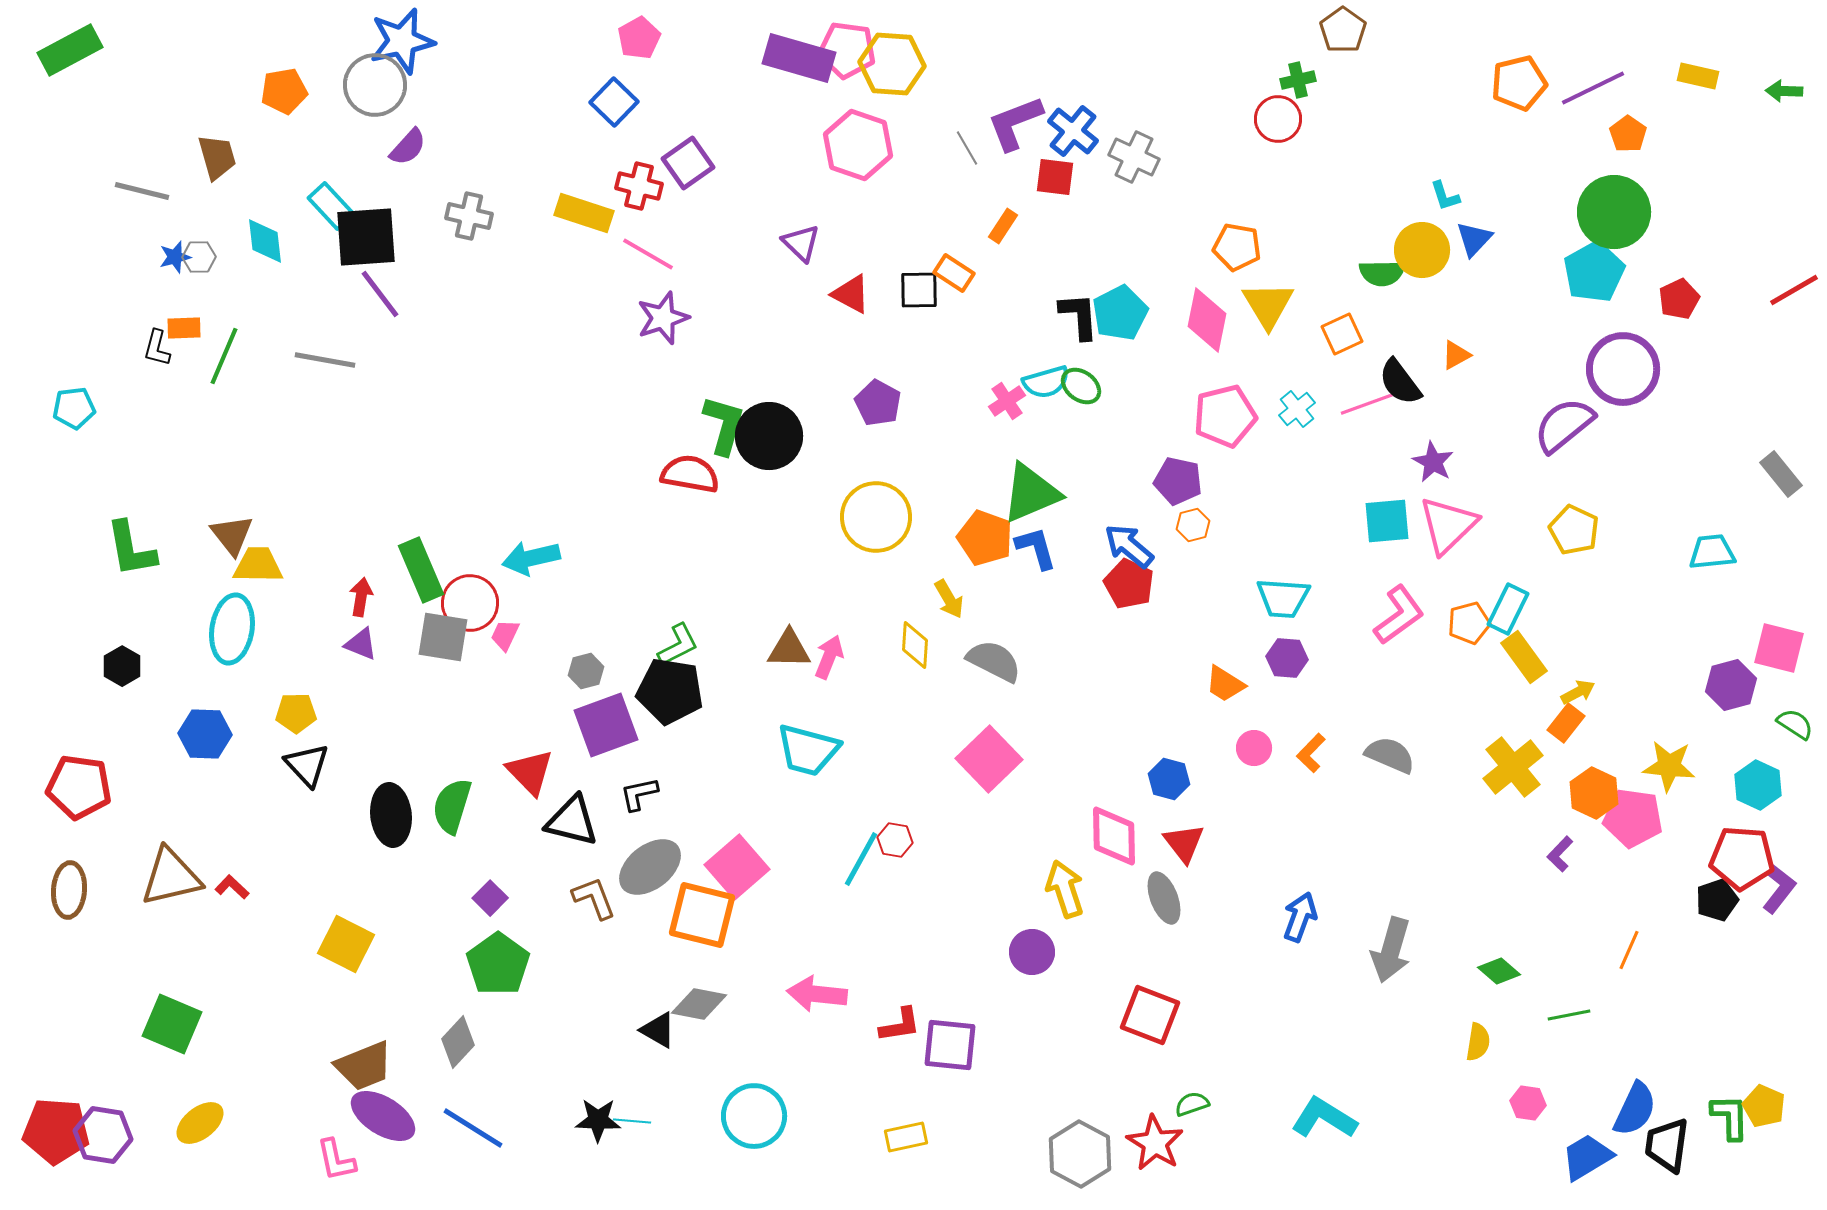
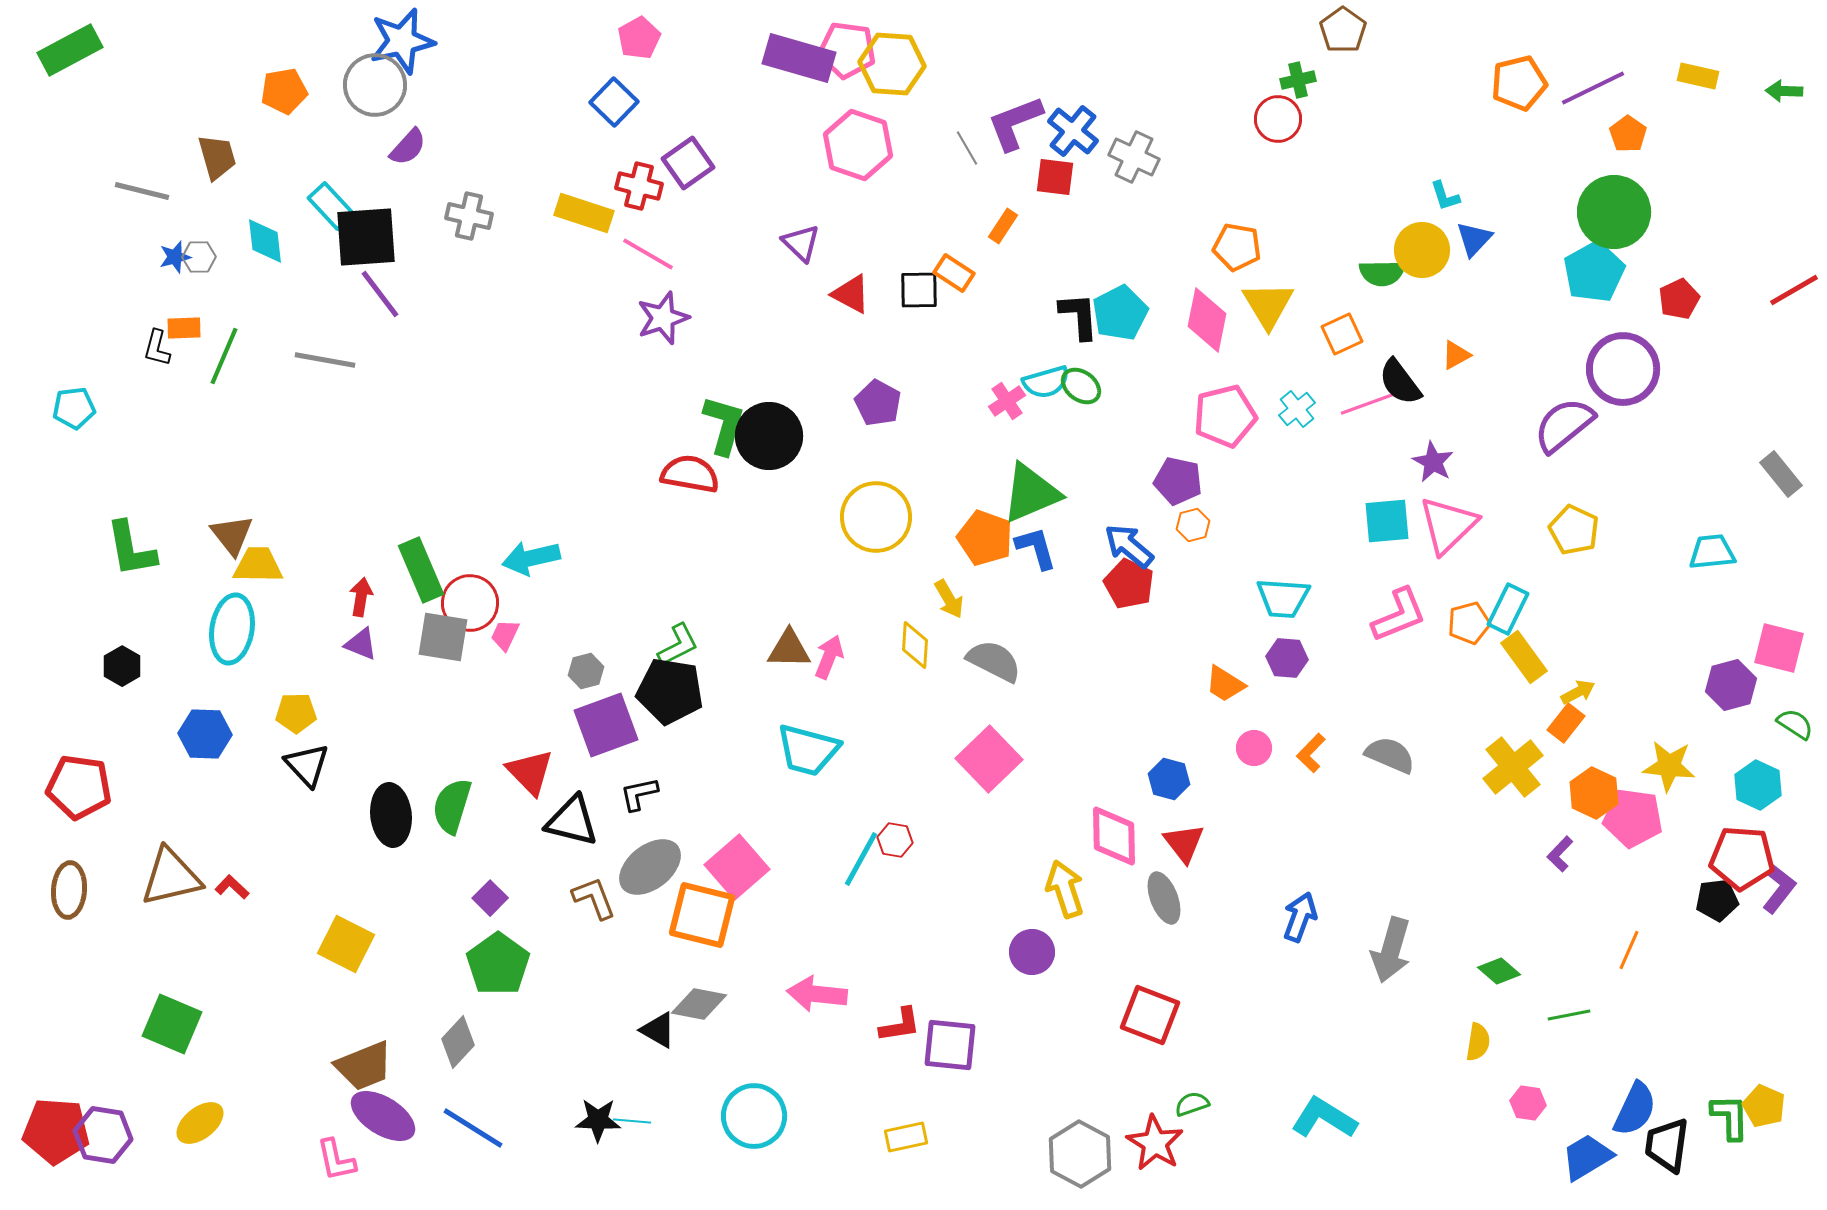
pink L-shape at (1399, 615): rotated 14 degrees clockwise
black pentagon at (1717, 900): rotated 12 degrees clockwise
